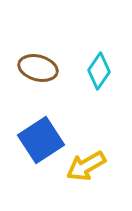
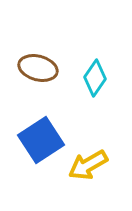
cyan diamond: moved 4 px left, 7 px down
yellow arrow: moved 2 px right, 1 px up
